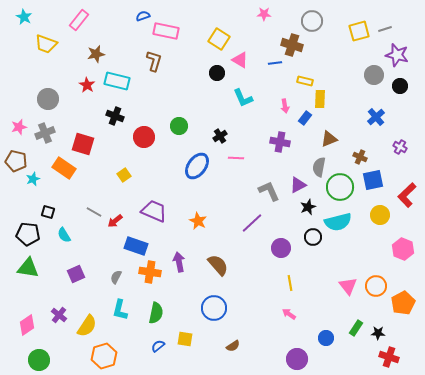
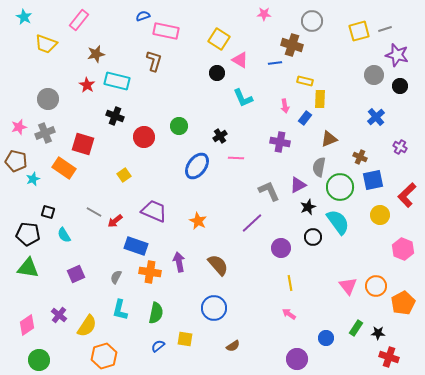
cyan semicircle at (338, 222): rotated 112 degrees counterclockwise
